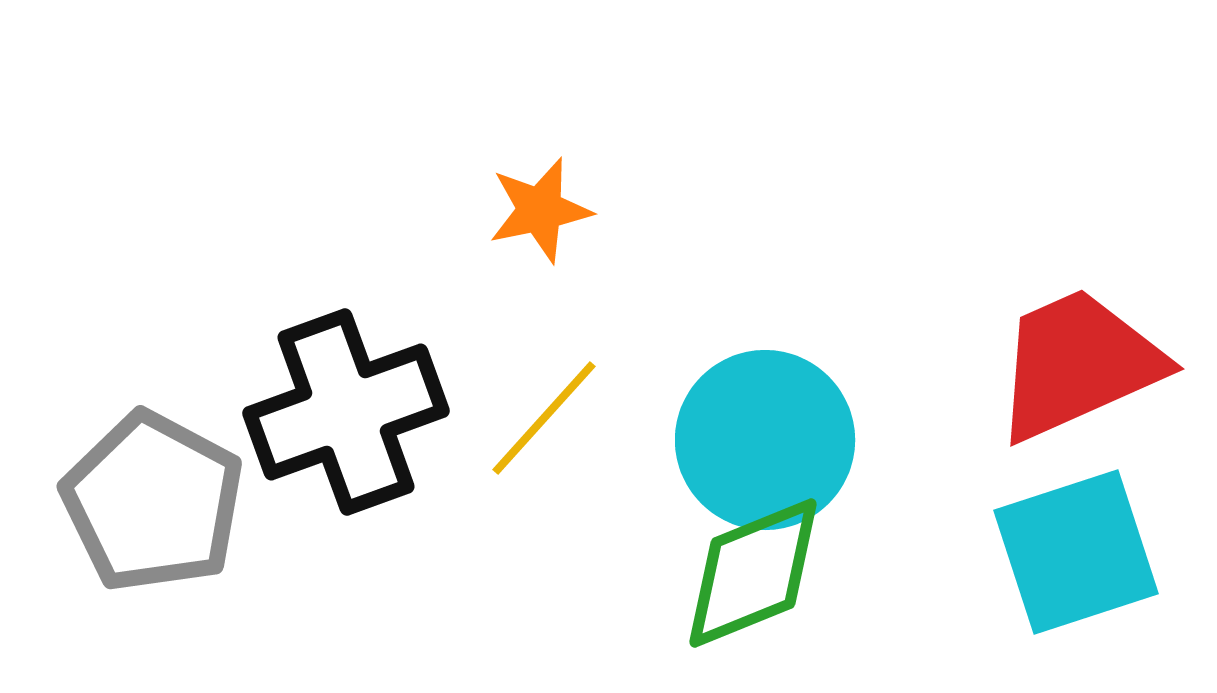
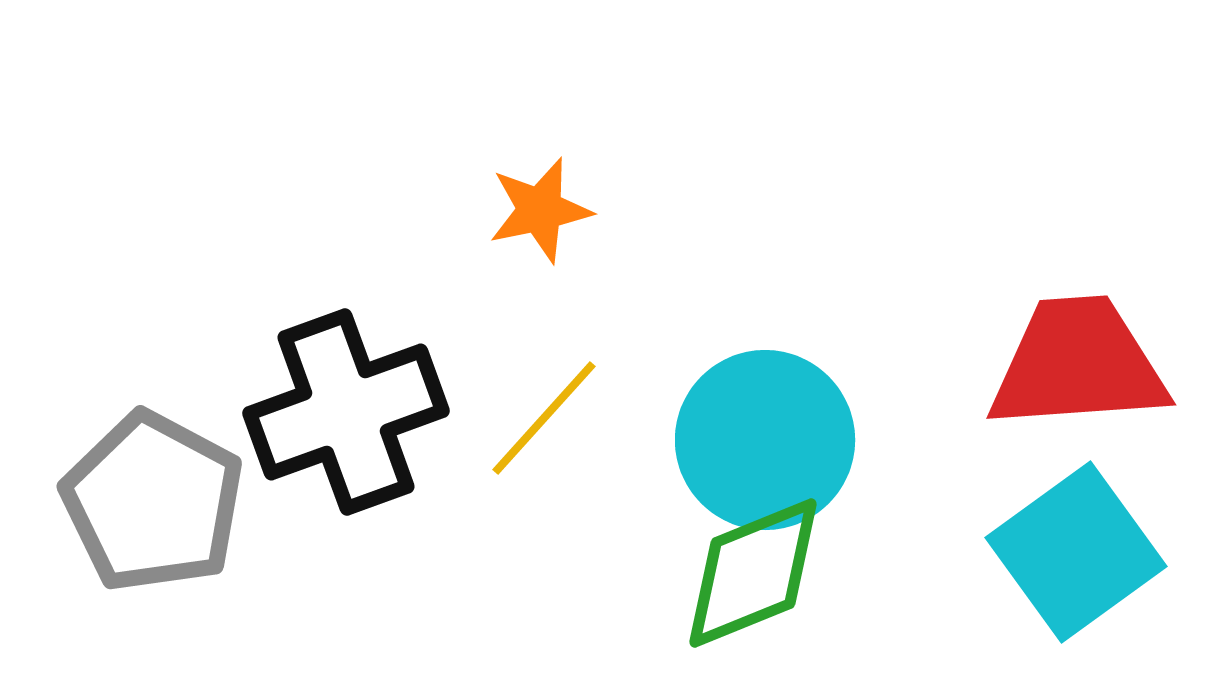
red trapezoid: rotated 20 degrees clockwise
cyan square: rotated 18 degrees counterclockwise
